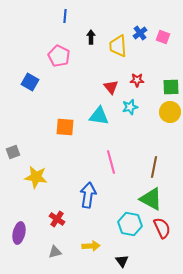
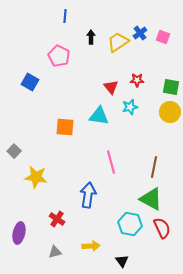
yellow trapezoid: moved 4 px up; rotated 60 degrees clockwise
green square: rotated 12 degrees clockwise
gray square: moved 1 px right, 1 px up; rotated 24 degrees counterclockwise
